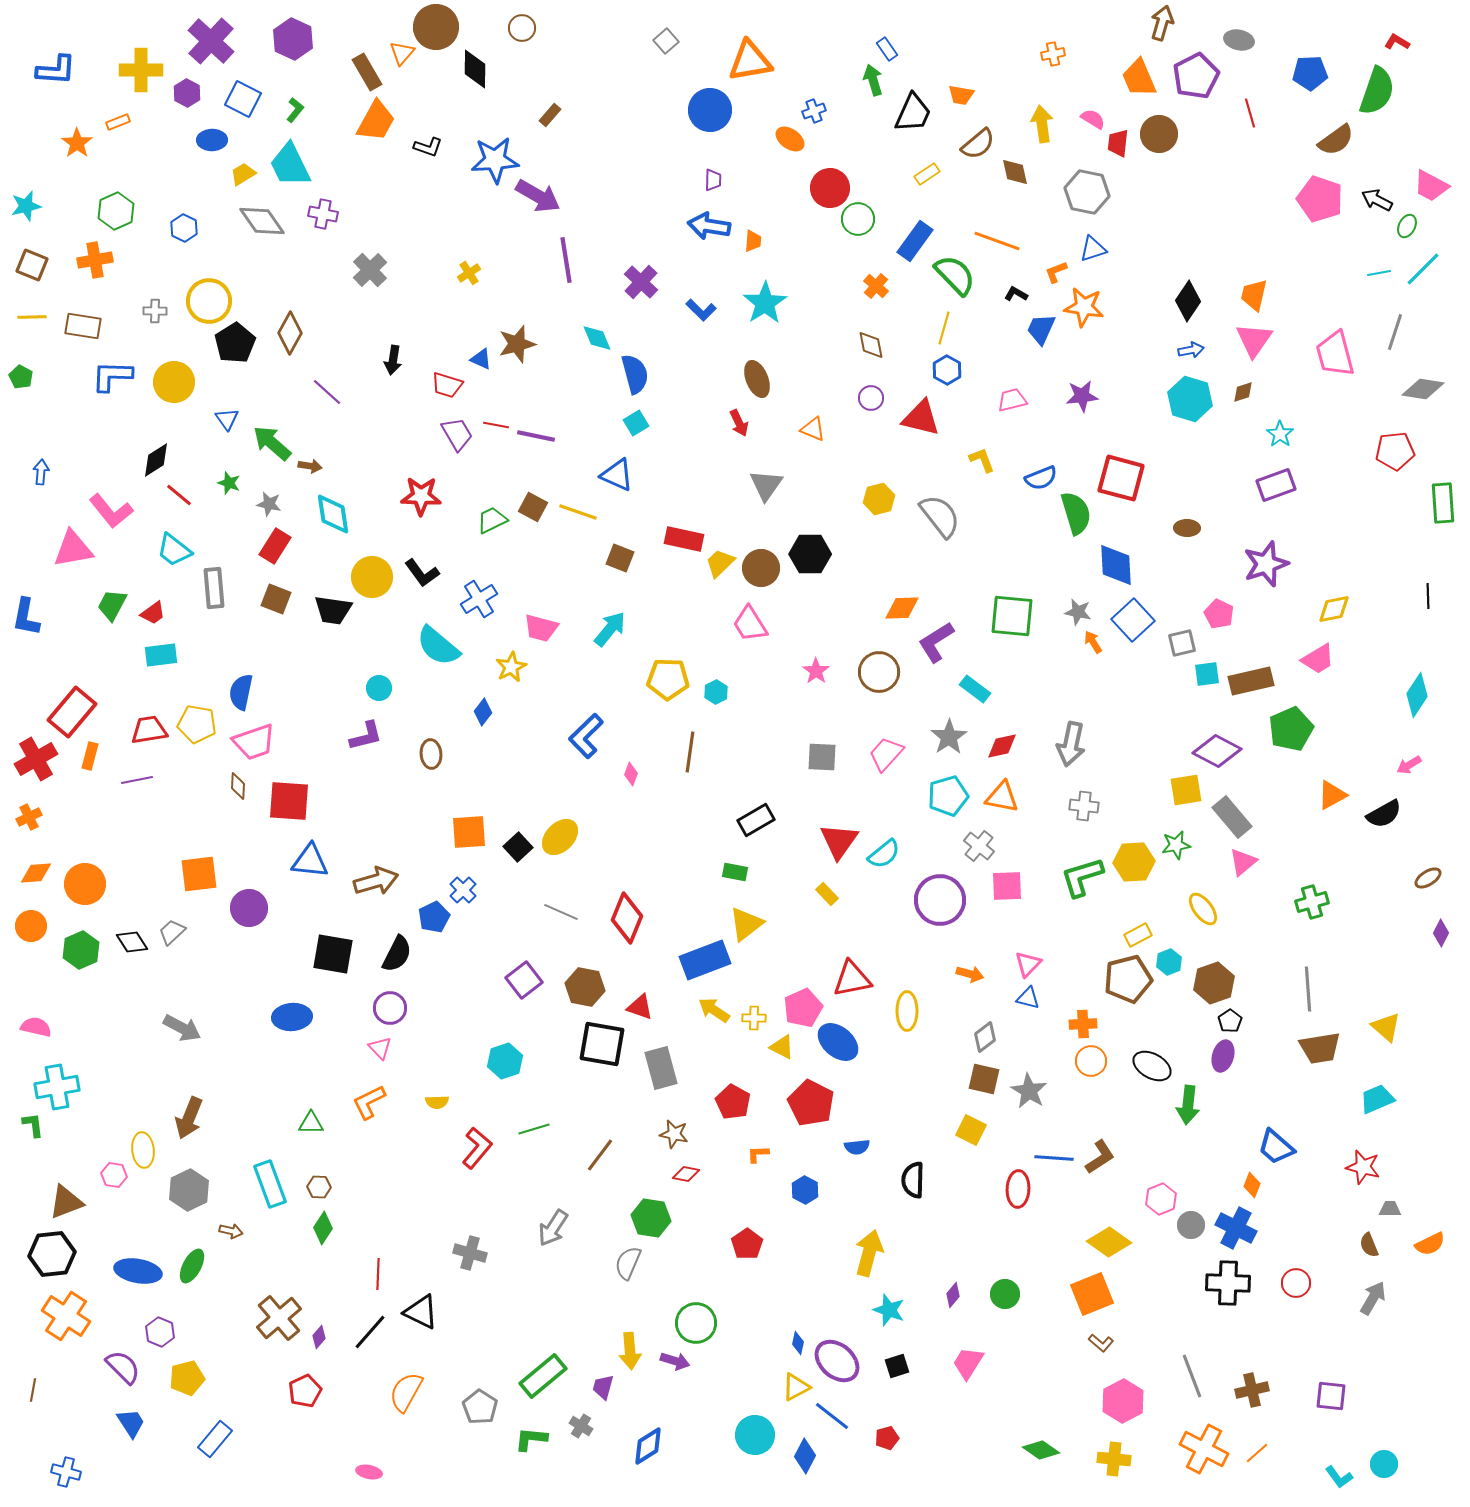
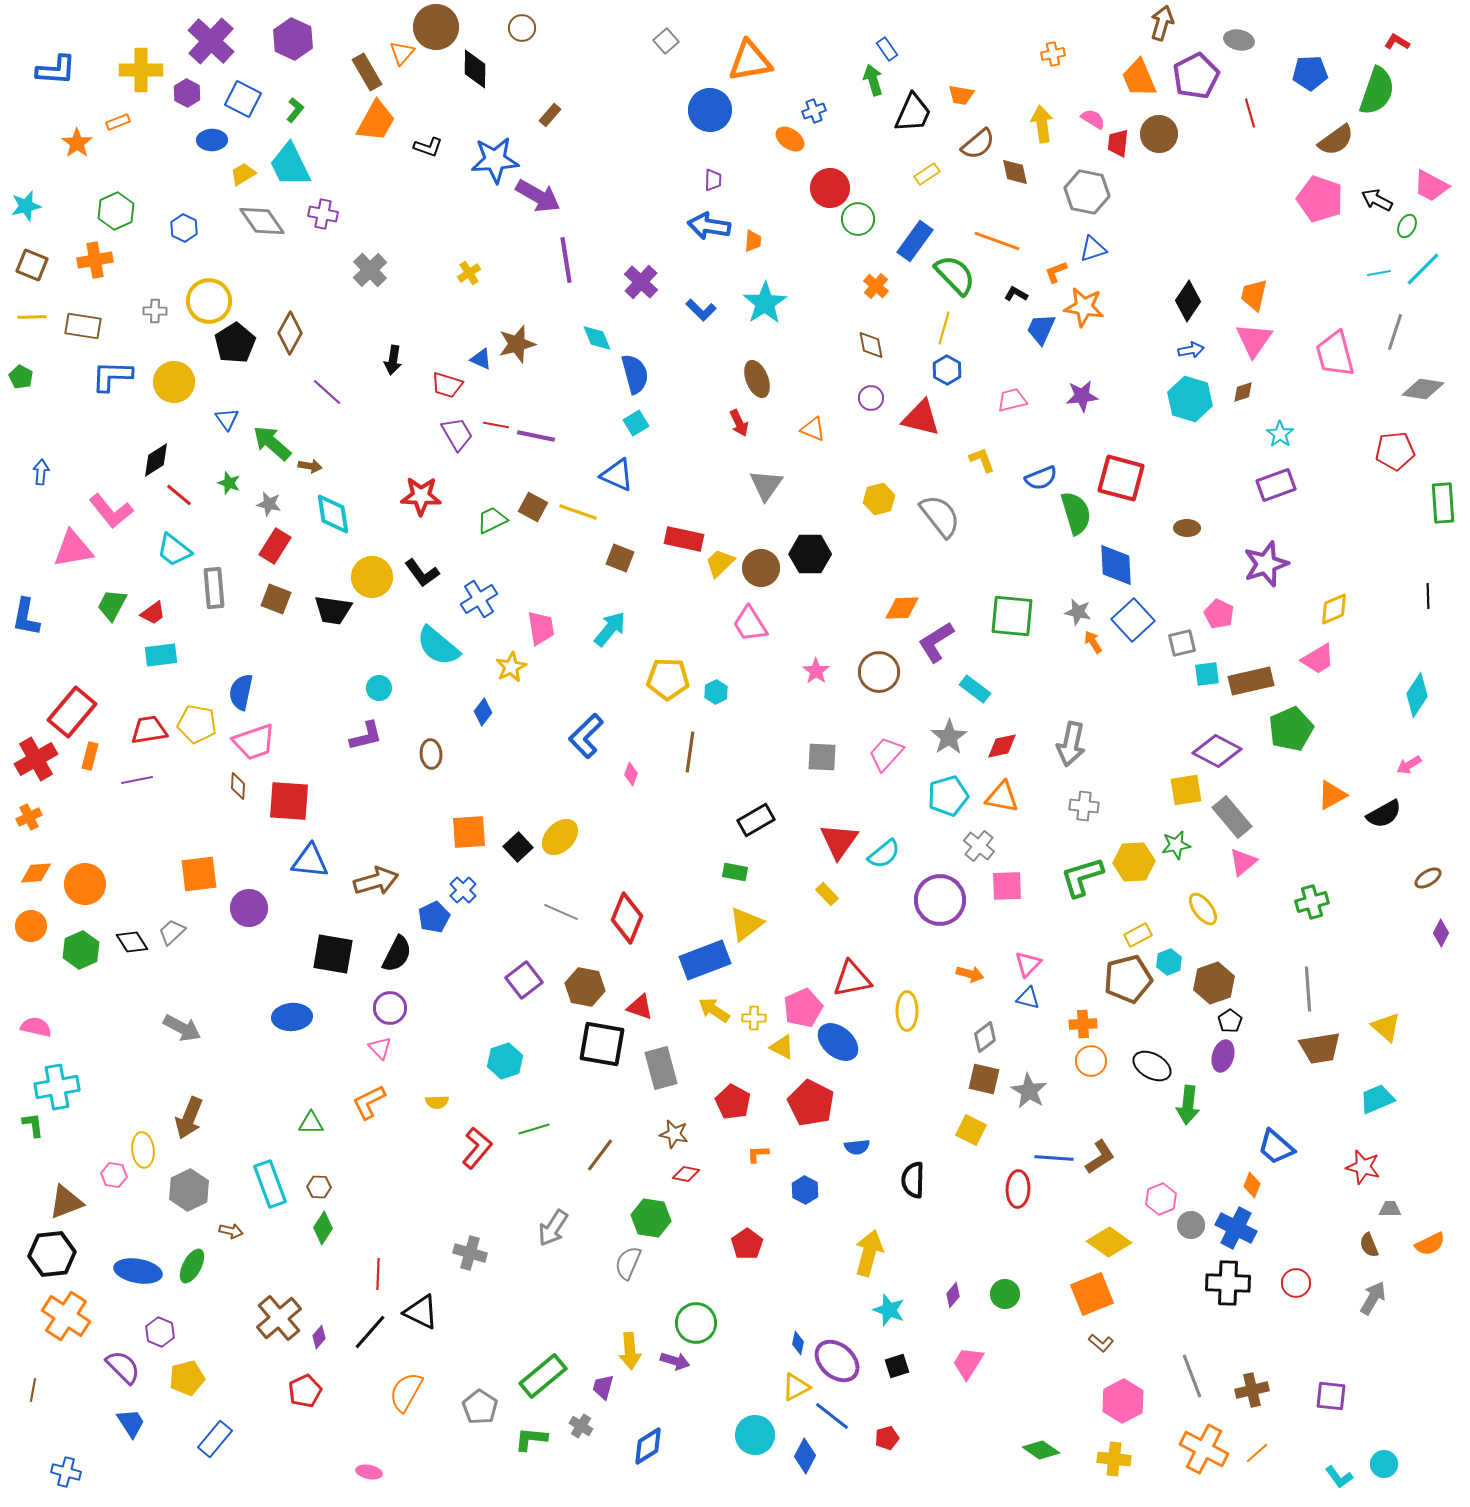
yellow diamond at (1334, 609): rotated 12 degrees counterclockwise
pink trapezoid at (541, 628): rotated 114 degrees counterclockwise
